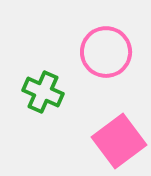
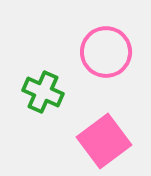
pink square: moved 15 px left
